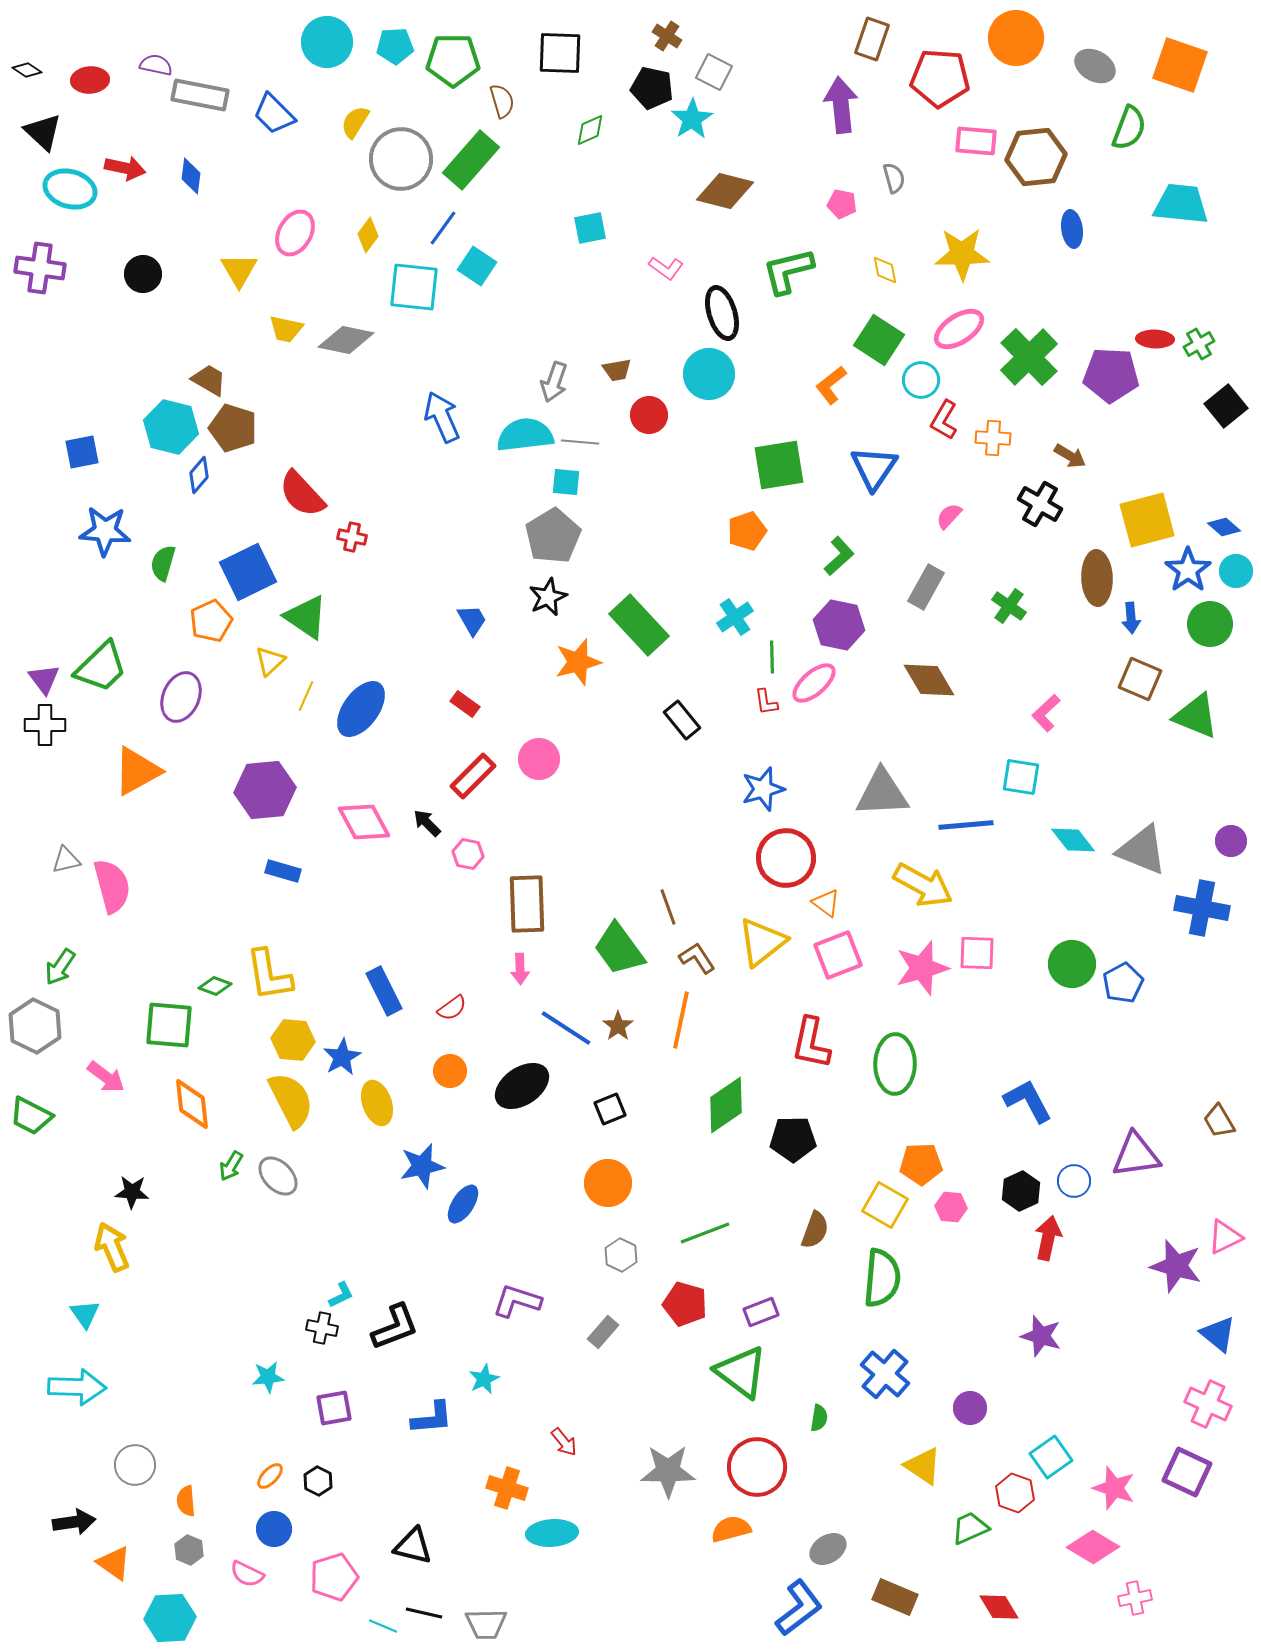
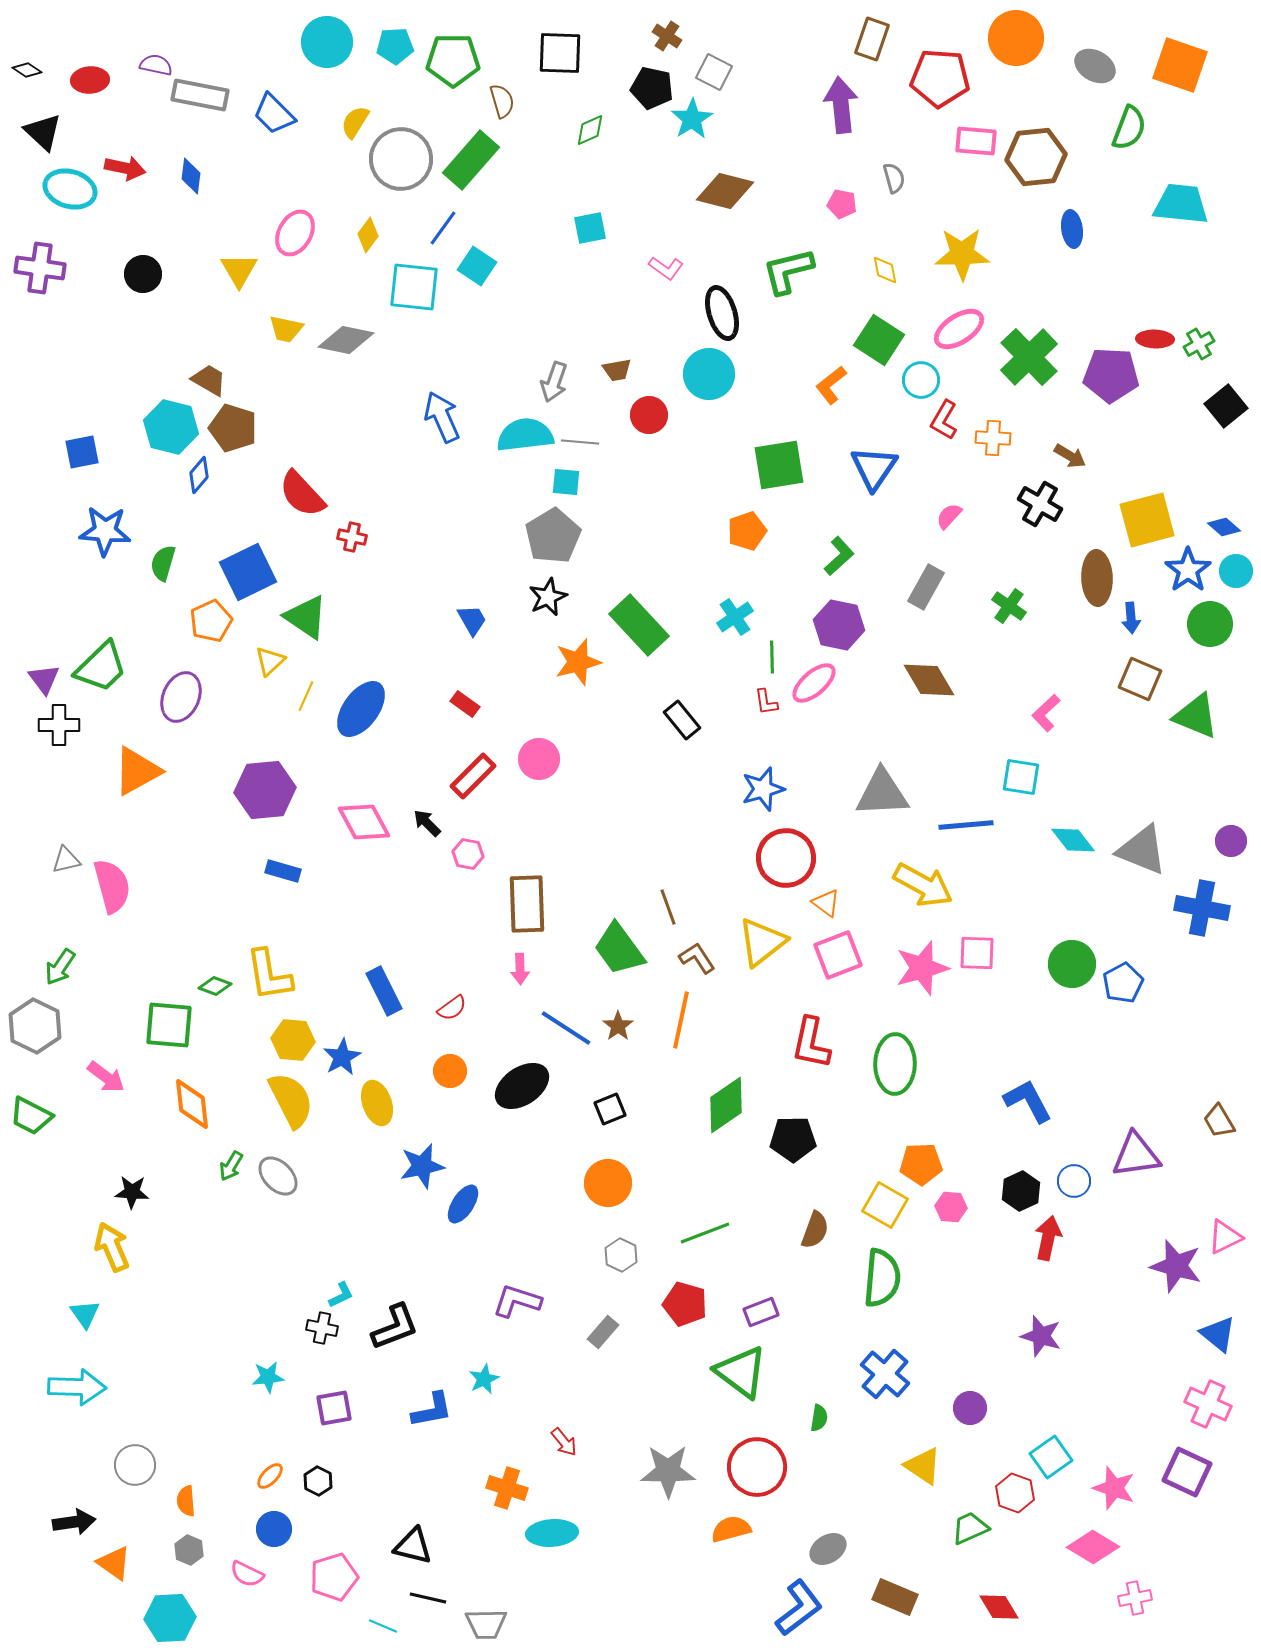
black cross at (45, 725): moved 14 px right
blue L-shape at (432, 1418): moved 8 px up; rotated 6 degrees counterclockwise
black line at (424, 1613): moved 4 px right, 15 px up
